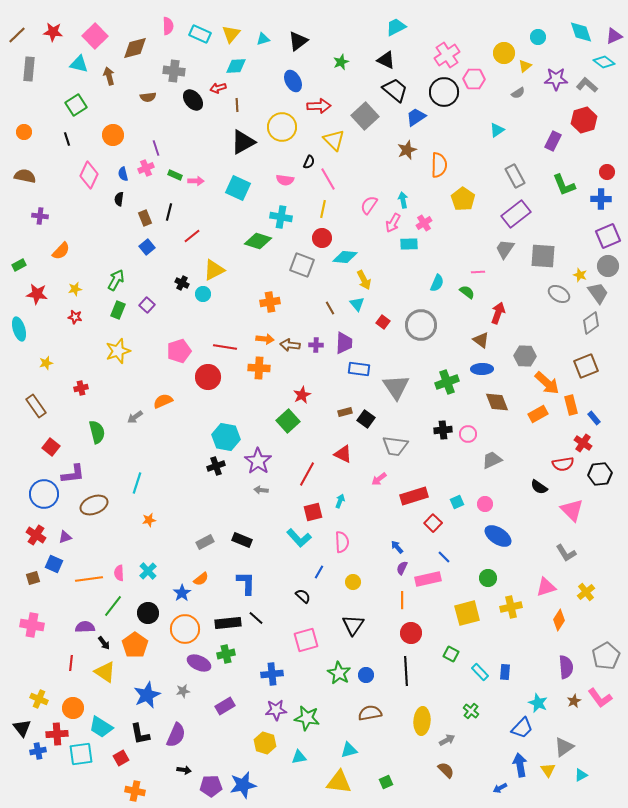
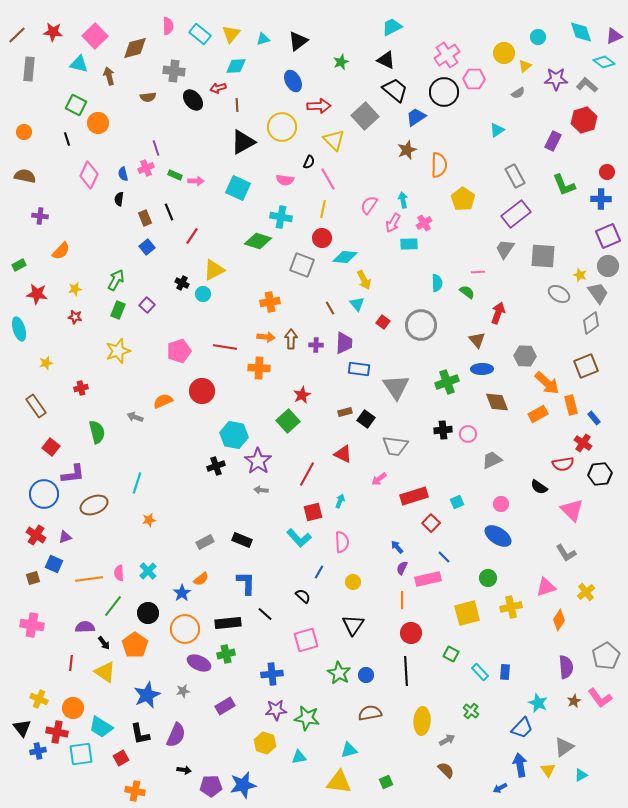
cyan trapezoid at (396, 27): moved 4 px left
cyan rectangle at (200, 34): rotated 15 degrees clockwise
green square at (76, 105): rotated 30 degrees counterclockwise
orange circle at (113, 135): moved 15 px left, 12 px up
black line at (169, 212): rotated 36 degrees counterclockwise
red line at (192, 236): rotated 18 degrees counterclockwise
cyan semicircle at (437, 283): rotated 24 degrees counterclockwise
orange arrow at (265, 339): moved 1 px right, 2 px up
brown triangle at (481, 340): moved 4 px left; rotated 12 degrees clockwise
brown arrow at (290, 345): moved 1 px right, 6 px up; rotated 84 degrees clockwise
red circle at (208, 377): moved 6 px left, 14 px down
gray arrow at (135, 417): rotated 56 degrees clockwise
cyan hexagon at (226, 437): moved 8 px right, 2 px up
pink circle at (485, 504): moved 16 px right
red square at (433, 523): moved 2 px left
black line at (256, 618): moved 9 px right, 4 px up
red cross at (57, 734): moved 2 px up; rotated 15 degrees clockwise
